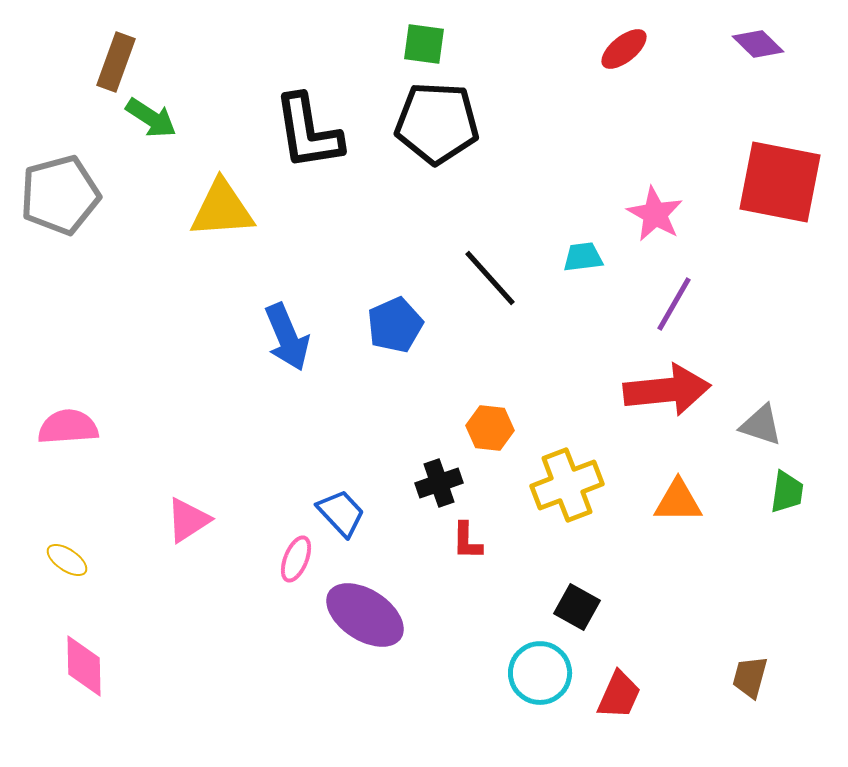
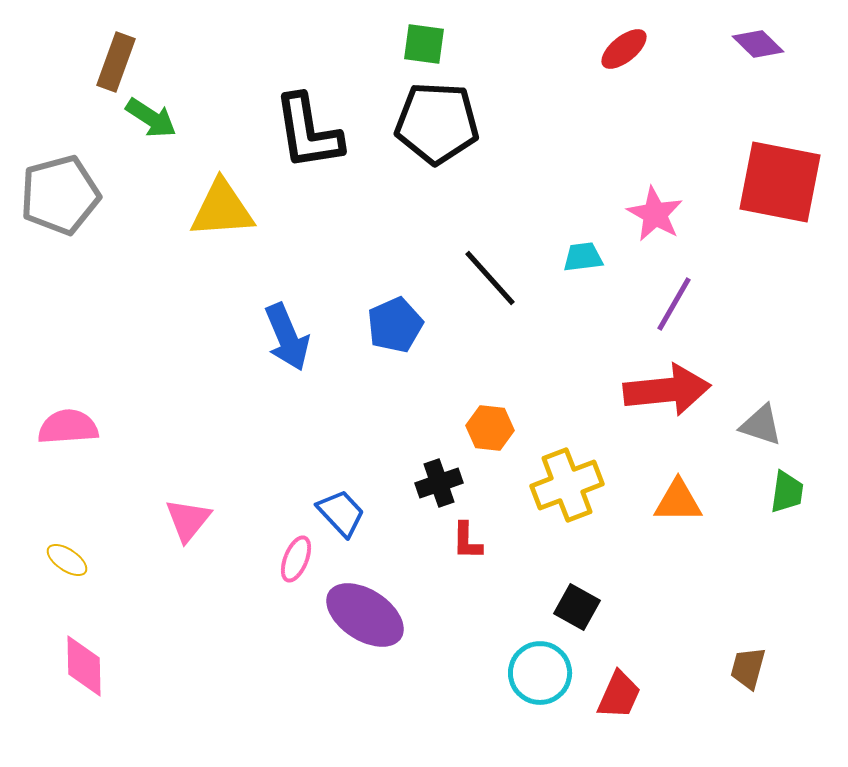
pink triangle: rotated 18 degrees counterclockwise
brown trapezoid: moved 2 px left, 9 px up
